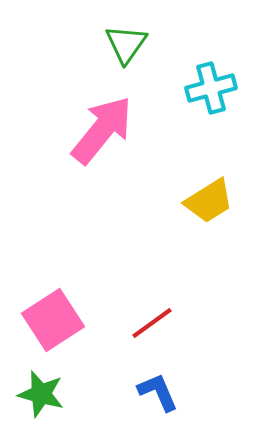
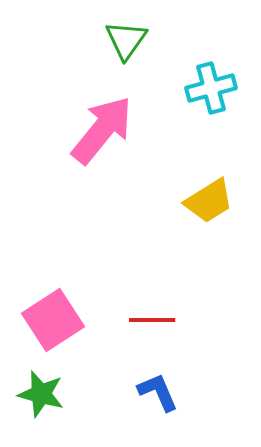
green triangle: moved 4 px up
red line: moved 3 px up; rotated 36 degrees clockwise
